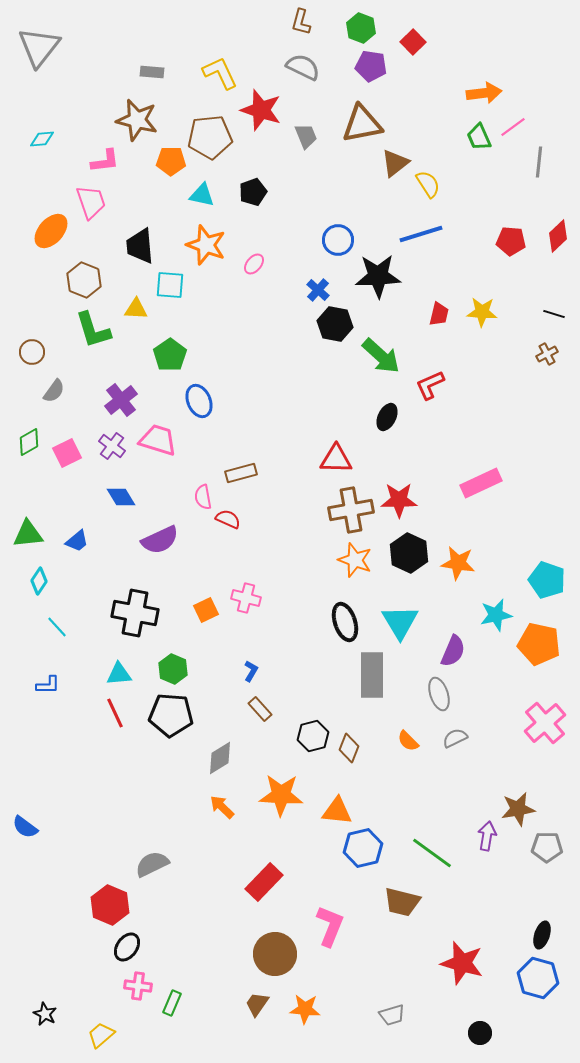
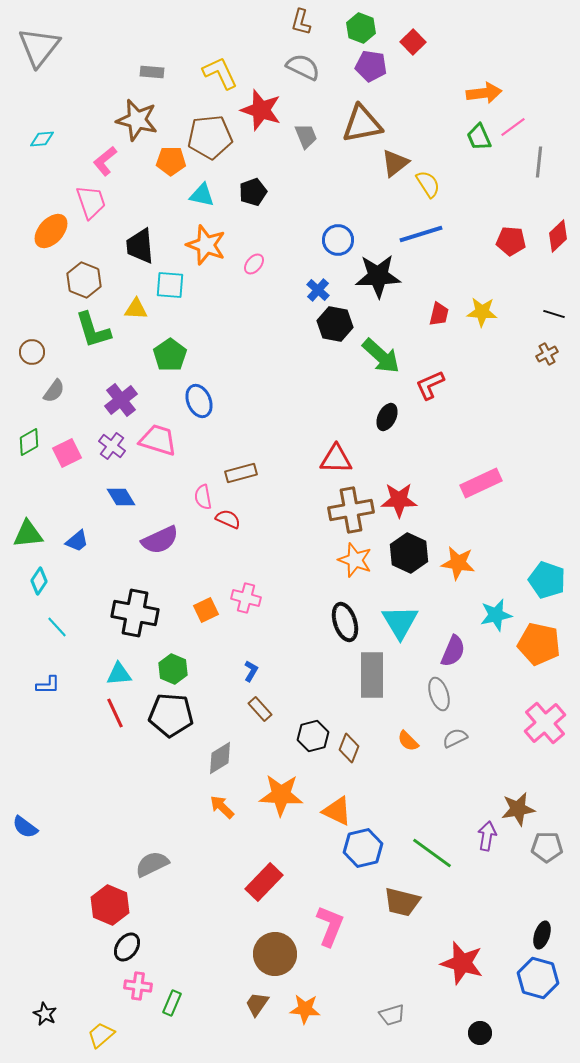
pink L-shape at (105, 161): rotated 148 degrees clockwise
orange triangle at (337, 811): rotated 20 degrees clockwise
